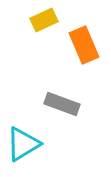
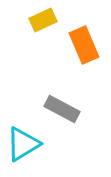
yellow rectangle: moved 1 px left
gray rectangle: moved 5 px down; rotated 8 degrees clockwise
